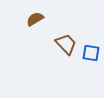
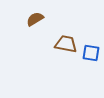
brown trapezoid: rotated 35 degrees counterclockwise
